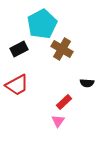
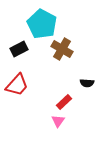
cyan pentagon: rotated 16 degrees counterclockwise
red trapezoid: rotated 20 degrees counterclockwise
